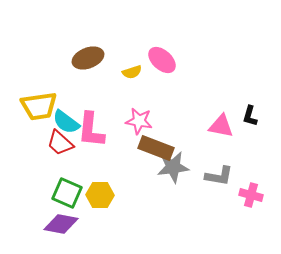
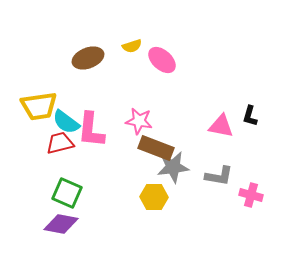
yellow semicircle: moved 26 px up
red trapezoid: rotated 124 degrees clockwise
yellow hexagon: moved 54 px right, 2 px down
